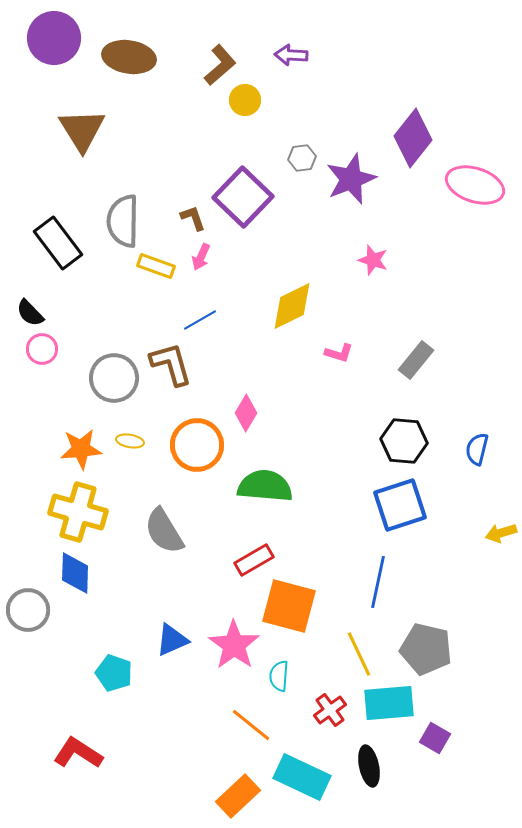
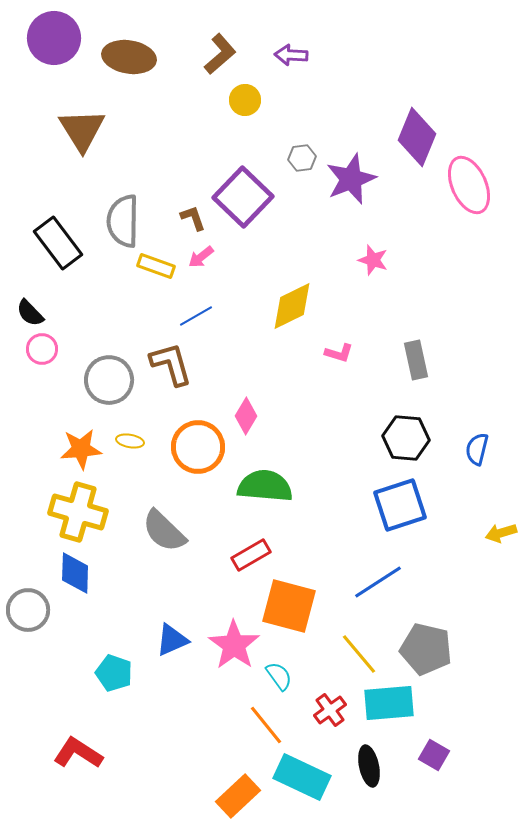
brown L-shape at (220, 65): moved 11 px up
purple diamond at (413, 138): moved 4 px right, 1 px up; rotated 16 degrees counterclockwise
pink ellipse at (475, 185): moved 6 px left; rotated 48 degrees clockwise
pink arrow at (201, 257): rotated 28 degrees clockwise
blue line at (200, 320): moved 4 px left, 4 px up
gray rectangle at (416, 360): rotated 51 degrees counterclockwise
gray circle at (114, 378): moved 5 px left, 2 px down
pink diamond at (246, 413): moved 3 px down
black hexagon at (404, 441): moved 2 px right, 3 px up
orange circle at (197, 445): moved 1 px right, 2 px down
gray semicircle at (164, 531): rotated 15 degrees counterclockwise
red rectangle at (254, 560): moved 3 px left, 5 px up
blue line at (378, 582): rotated 45 degrees clockwise
yellow line at (359, 654): rotated 15 degrees counterclockwise
cyan semicircle at (279, 676): rotated 140 degrees clockwise
orange line at (251, 725): moved 15 px right; rotated 12 degrees clockwise
purple square at (435, 738): moved 1 px left, 17 px down
